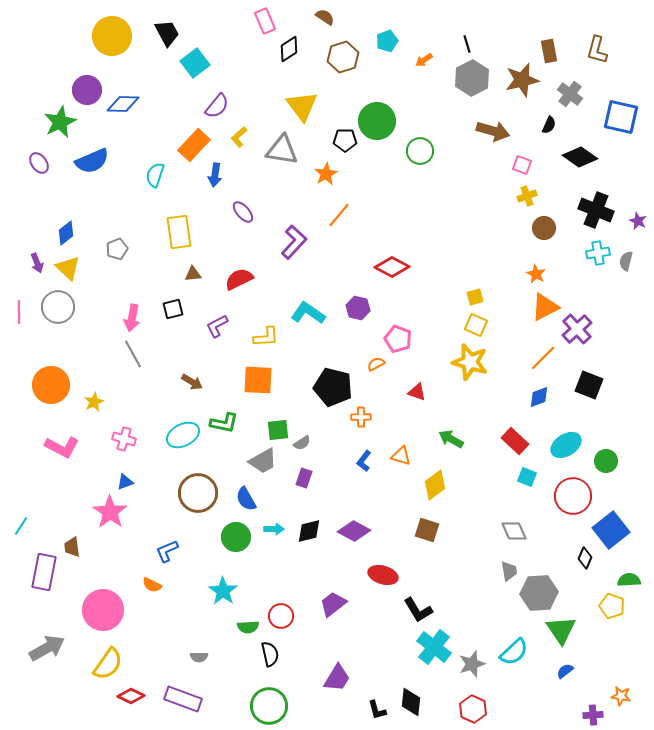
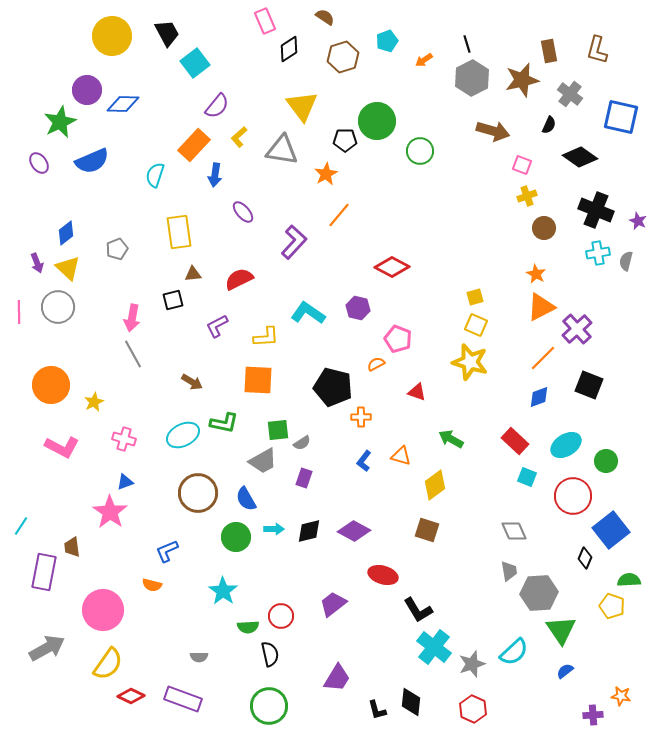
orange triangle at (545, 307): moved 4 px left
black square at (173, 309): moved 9 px up
orange semicircle at (152, 585): rotated 12 degrees counterclockwise
